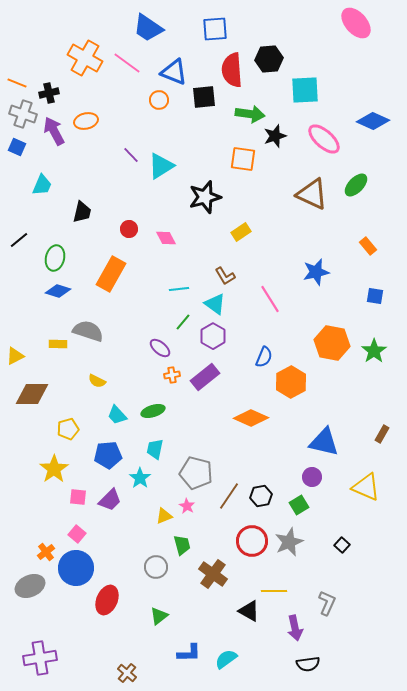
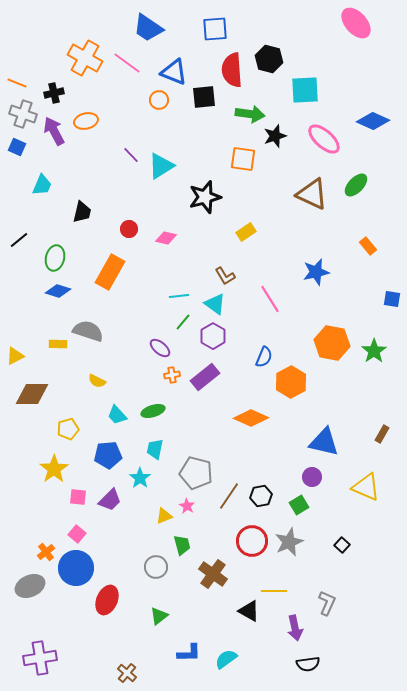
black hexagon at (269, 59): rotated 20 degrees clockwise
black cross at (49, 93): moved 5 px right
yellow rectangle at (241, 232): moved 5 px right
pink diamond at (166, 238): rotated 50 degrees counterclockwise
orange rectangle at (111, 274): moved 1 px left, 2 px up
cyan line at (179, 289): moved 7 px down
blue square at (375, 296): moved 17 px right, 3 px down
